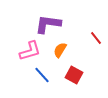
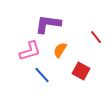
red line: moved 1 px up
red square: moved 7 px right, 4 px up
